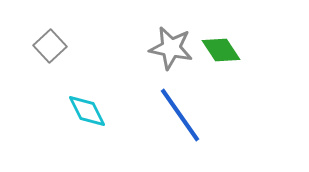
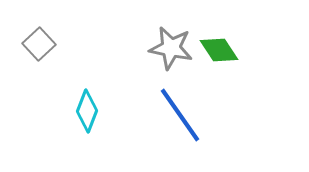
gray square: moved 11 px left, 2 px up
green diamond: moved 2 px left
cyan diamond: rotated 48 degrees clockwise
